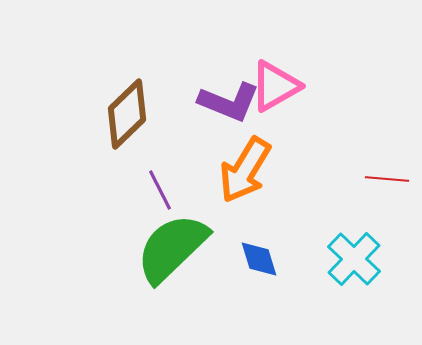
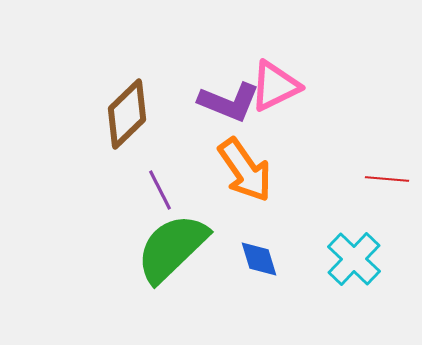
pink triangle: rotated 4 degrees clockwise
orange arrow: rotated 66 degrees counterclockwise
